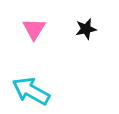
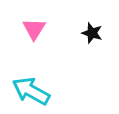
black star: moved 6 px right, 4 px down; rotated 30 degrees clockwise
